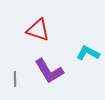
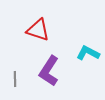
purple L-shape: rotated 64 degrees clockwise
